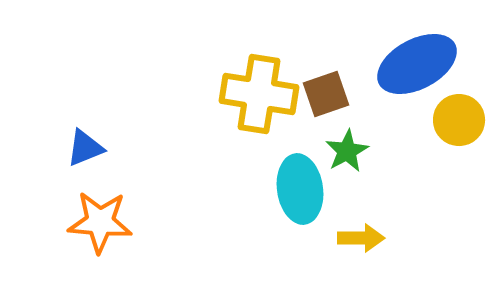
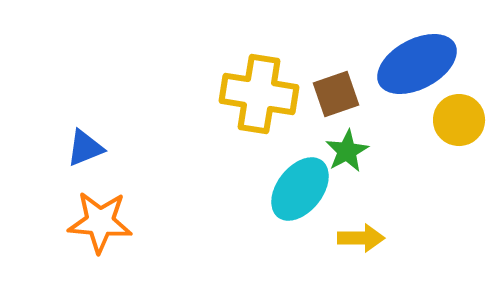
brown square: moved 10 px right
cyan ellipse: rotated 46 degrees clockwise
